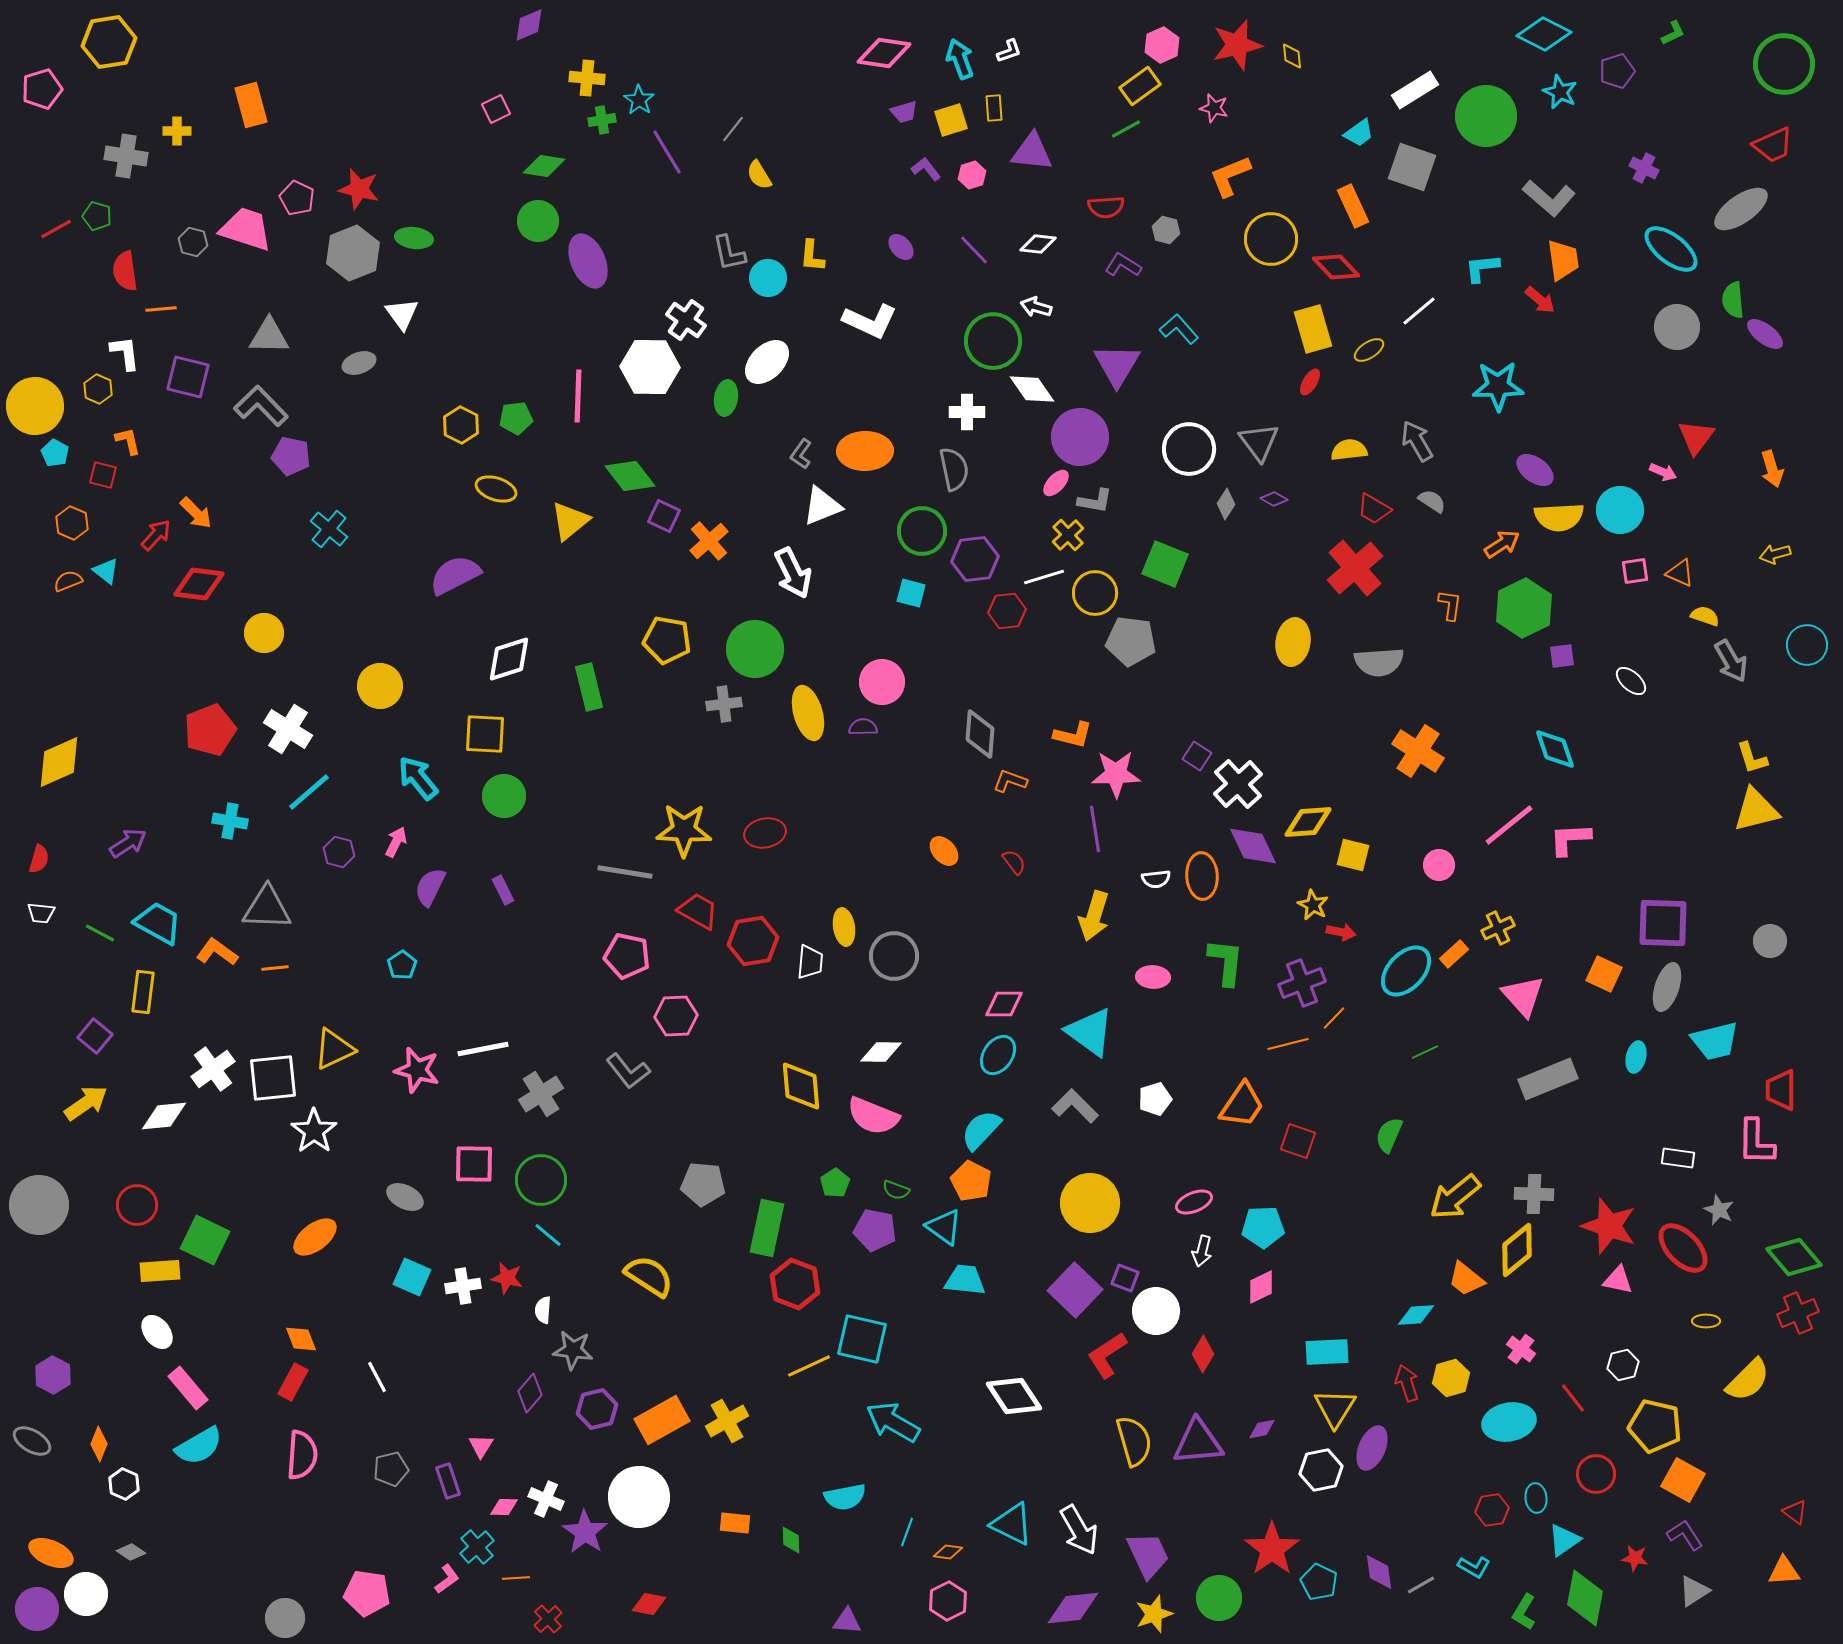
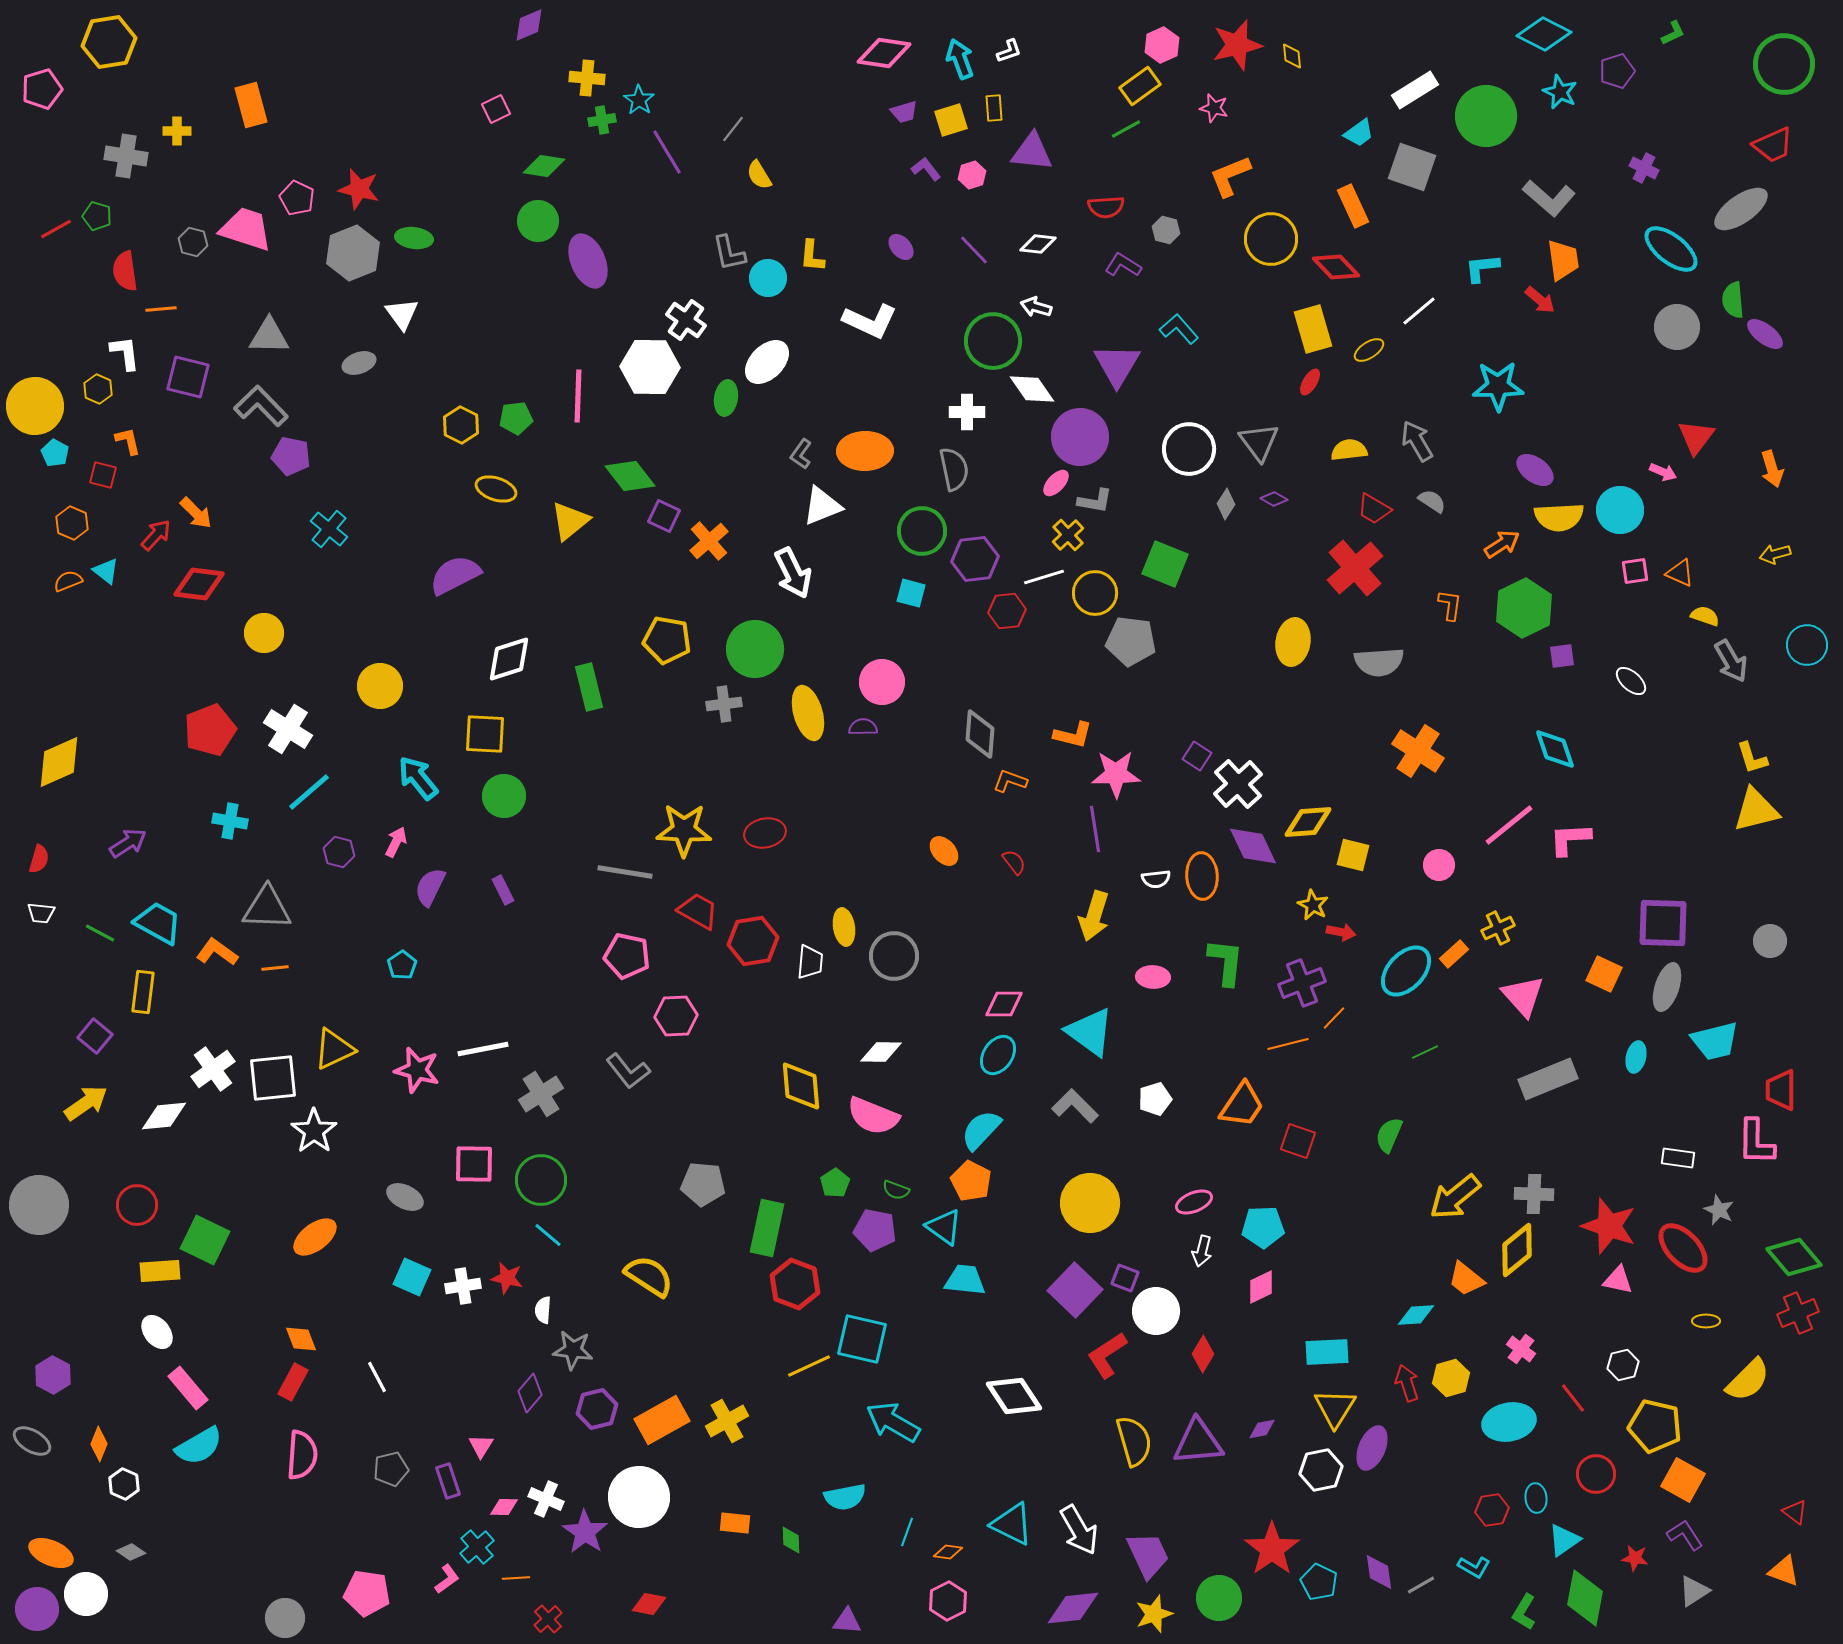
orange triangle at (1784, 1571): rotated 24 degrees clockwise
